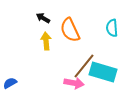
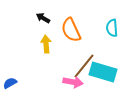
orange semicircle: moved 1 px right
yellow arrow: moved 3 px down
pink arrow: moved 1 px left, 1 px up
